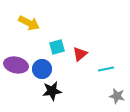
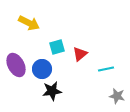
purple ellipse: rotated 50 degrees clockwise
